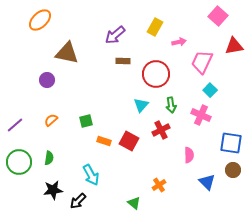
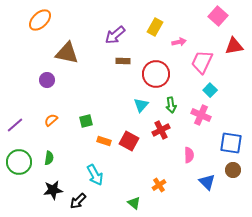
cyan arrow: moved 4 px right
